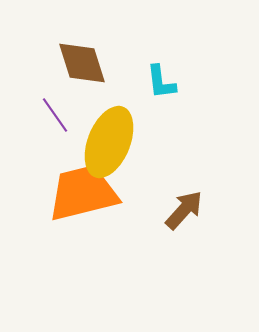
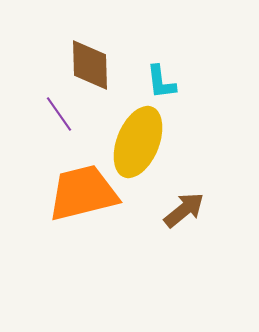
brown diamond: moved 8 px right, 2 px down; rotated 16 degrees clockwise
purple line: moved 4 px right, 1 px up
yellow ellipse: moved 29 px right
brown arrow: rotated 9 degrees clockwise
